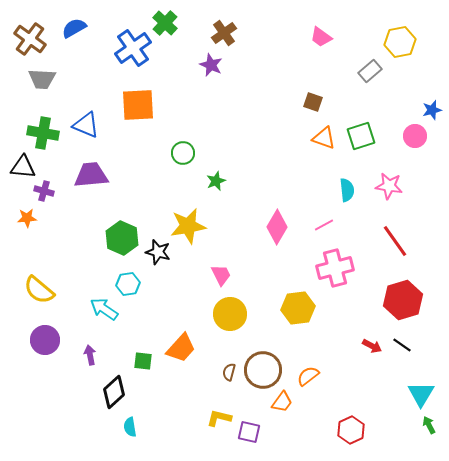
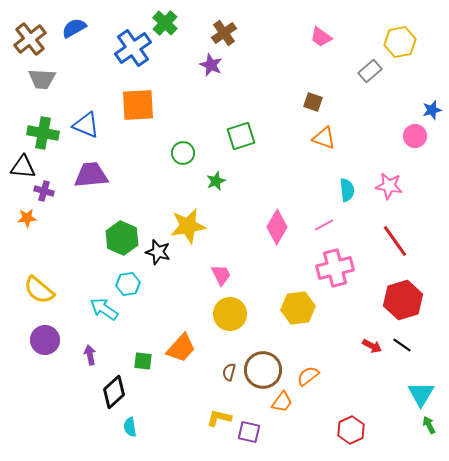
brown cross at (30, 39): rotated 16 degrees clockwise
green square at (361, 136): moved 120 px left
